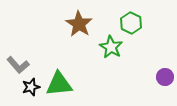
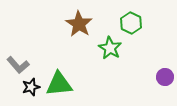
green star: moved 1 px left, 1 px down
